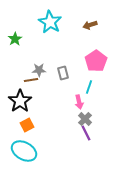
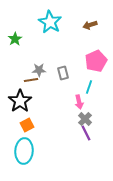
pink pentagon: rotated 10 degrees clockwise
cyan ellipse: rotated 65 degrees clockwise
